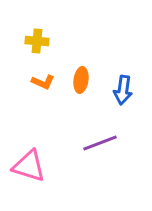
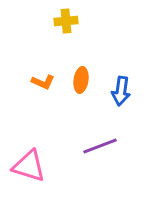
yellow cross: moved 29 px right, 20 px up; rotated 10 degrees counterclockwise
blue arrow: moved 2 px left, 1 px down
purple line: moved 3 px down
